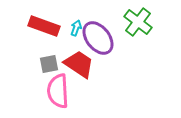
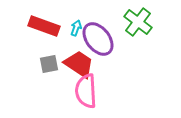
purple ellipse: moved 1 px down
pink semicircle: moved 28 px right
